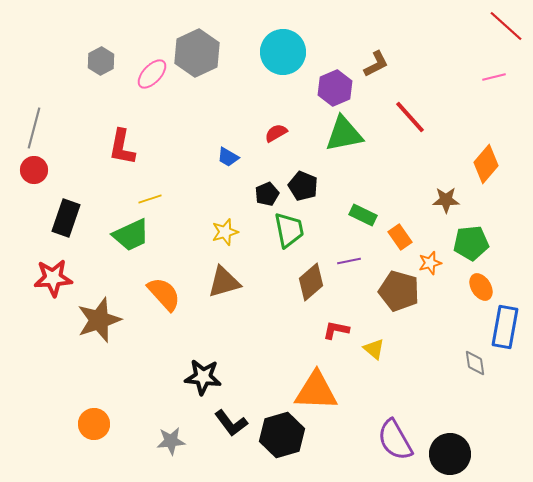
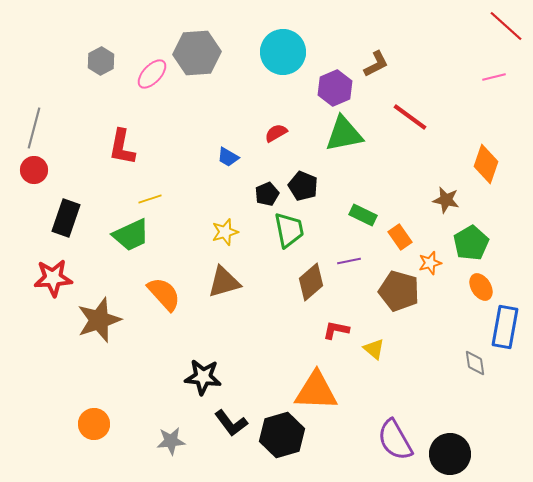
gray hexagon at (197, 53): rotated 21 degrees clockwise
red line at (410, 117): rotated 12 degrees counterclockwise
orange diamond at (486, 164): rotated 21 degrees counterclockwise
brown star at (446, 200): rotated 12 degrees clockwise
green pentagon at (471, 243): rotated 24 degrees counterclockwise
